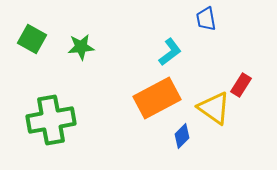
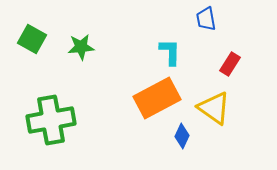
cyan L-shape: rotated 52 degrees counterclockwise
red rectangle: moved 11 px left, 21 px up
blue diamond: rotated 20 degrees counterclockwise
